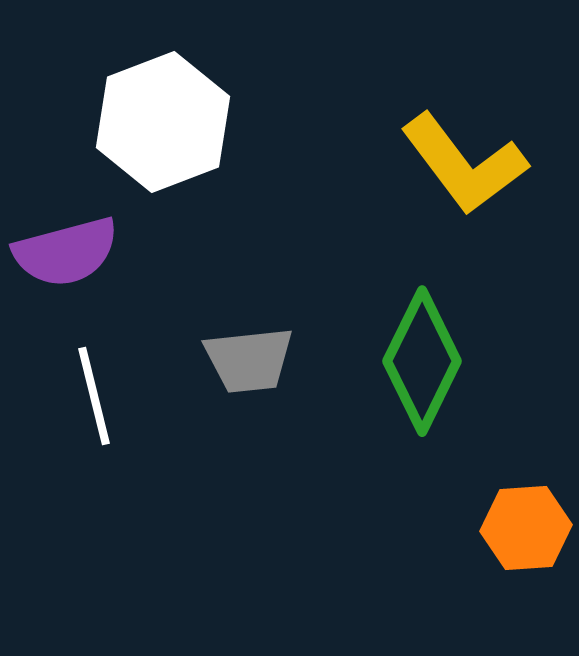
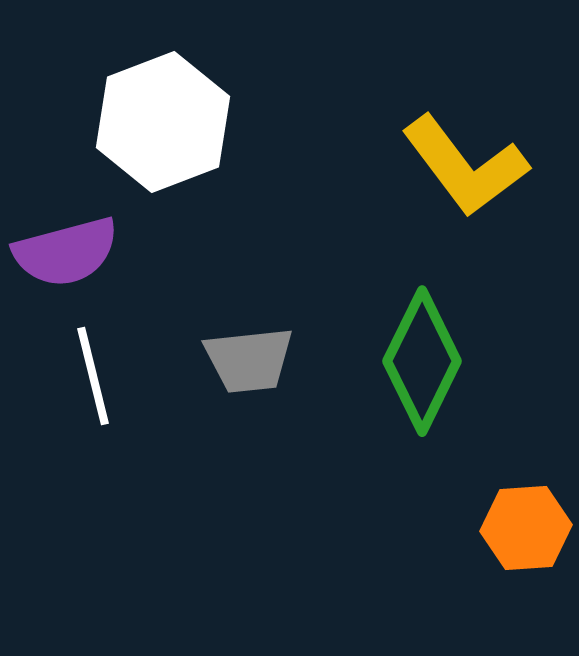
yellow L-shape: moved 1 px right, 2 px down
white line: moved 1 px left, 20 px up
